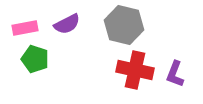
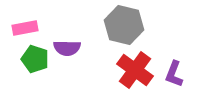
purple semicircle: moved 24 px down; rotated 28 degrees clockwise
red cross: rotated 24 degrees clockwise
purple L-shape: moved 1 px left
